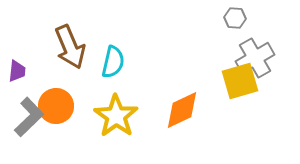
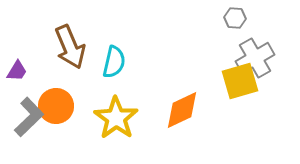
cyan semicircle: moved 1 px right
purple trapezoid: rotated 25 degrees clockwise
yellow star: moved 2 px down
